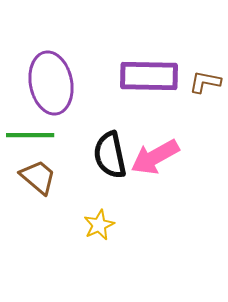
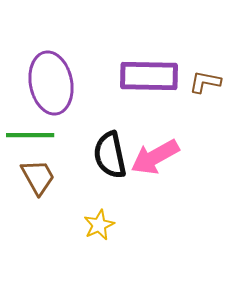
brown trapezoid: rotated 21 degrees clockwise
